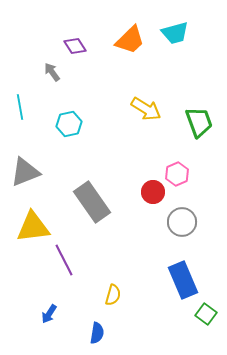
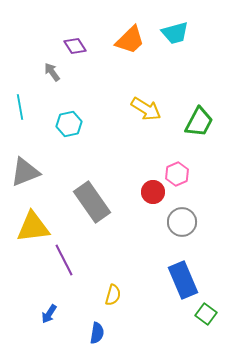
green trapezoid: rotated 48 degrees clockwise
